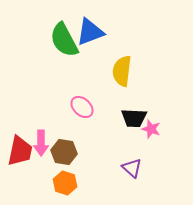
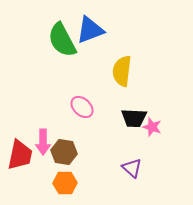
blue triangle: moved 2 px up
green semicircle: moved 2 px left
pink star: moved 1 px right, 2 px up
pink arrow: moved 2 px right, 1 px up
red trapezoid: moved 4 px down
orange hexagon: rotated 20 degrees counterclockwise
